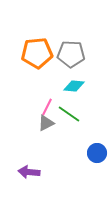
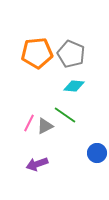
gray pentagon: rotated 20 degrees clockwise
pink line: moved 18 px left, 16 px down
green line: moved 4 px left, 1 px down
gray triangle: moved 1 px left, 3 px down
purple arrow: moved 8 px right, 8 px up; rotated 25 degrees counterclockwise
